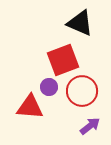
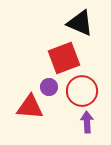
red square: moved 1 px right, 2 px up
purple arrow: moved 3 px left, 4 px up; rotated 55 degrees counterclockwise
